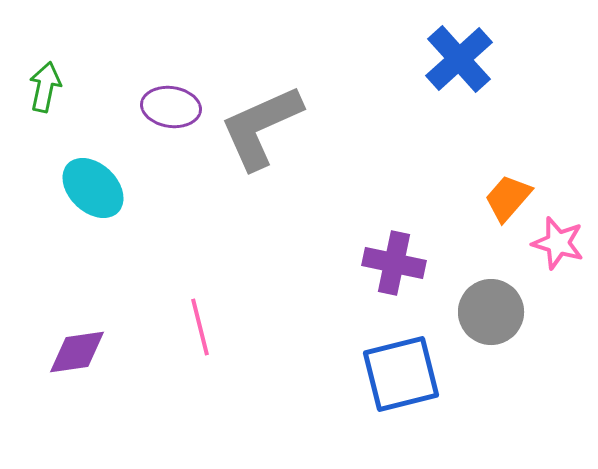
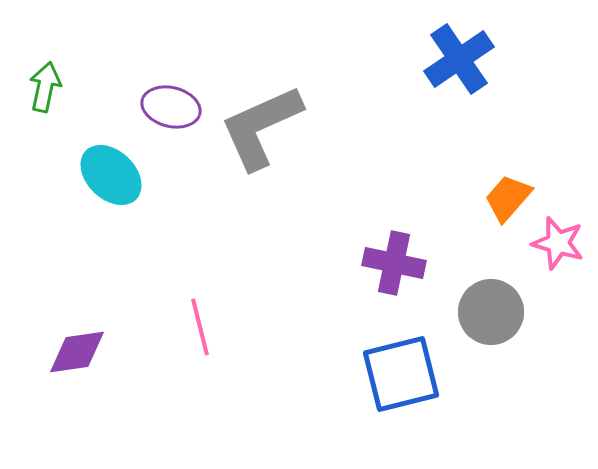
blue cross: rotated 8 degrees clockwise
purple ellipse: rotated 6 degrees clockwise
cyan ellipse: moved 18 px right, 13 px up
